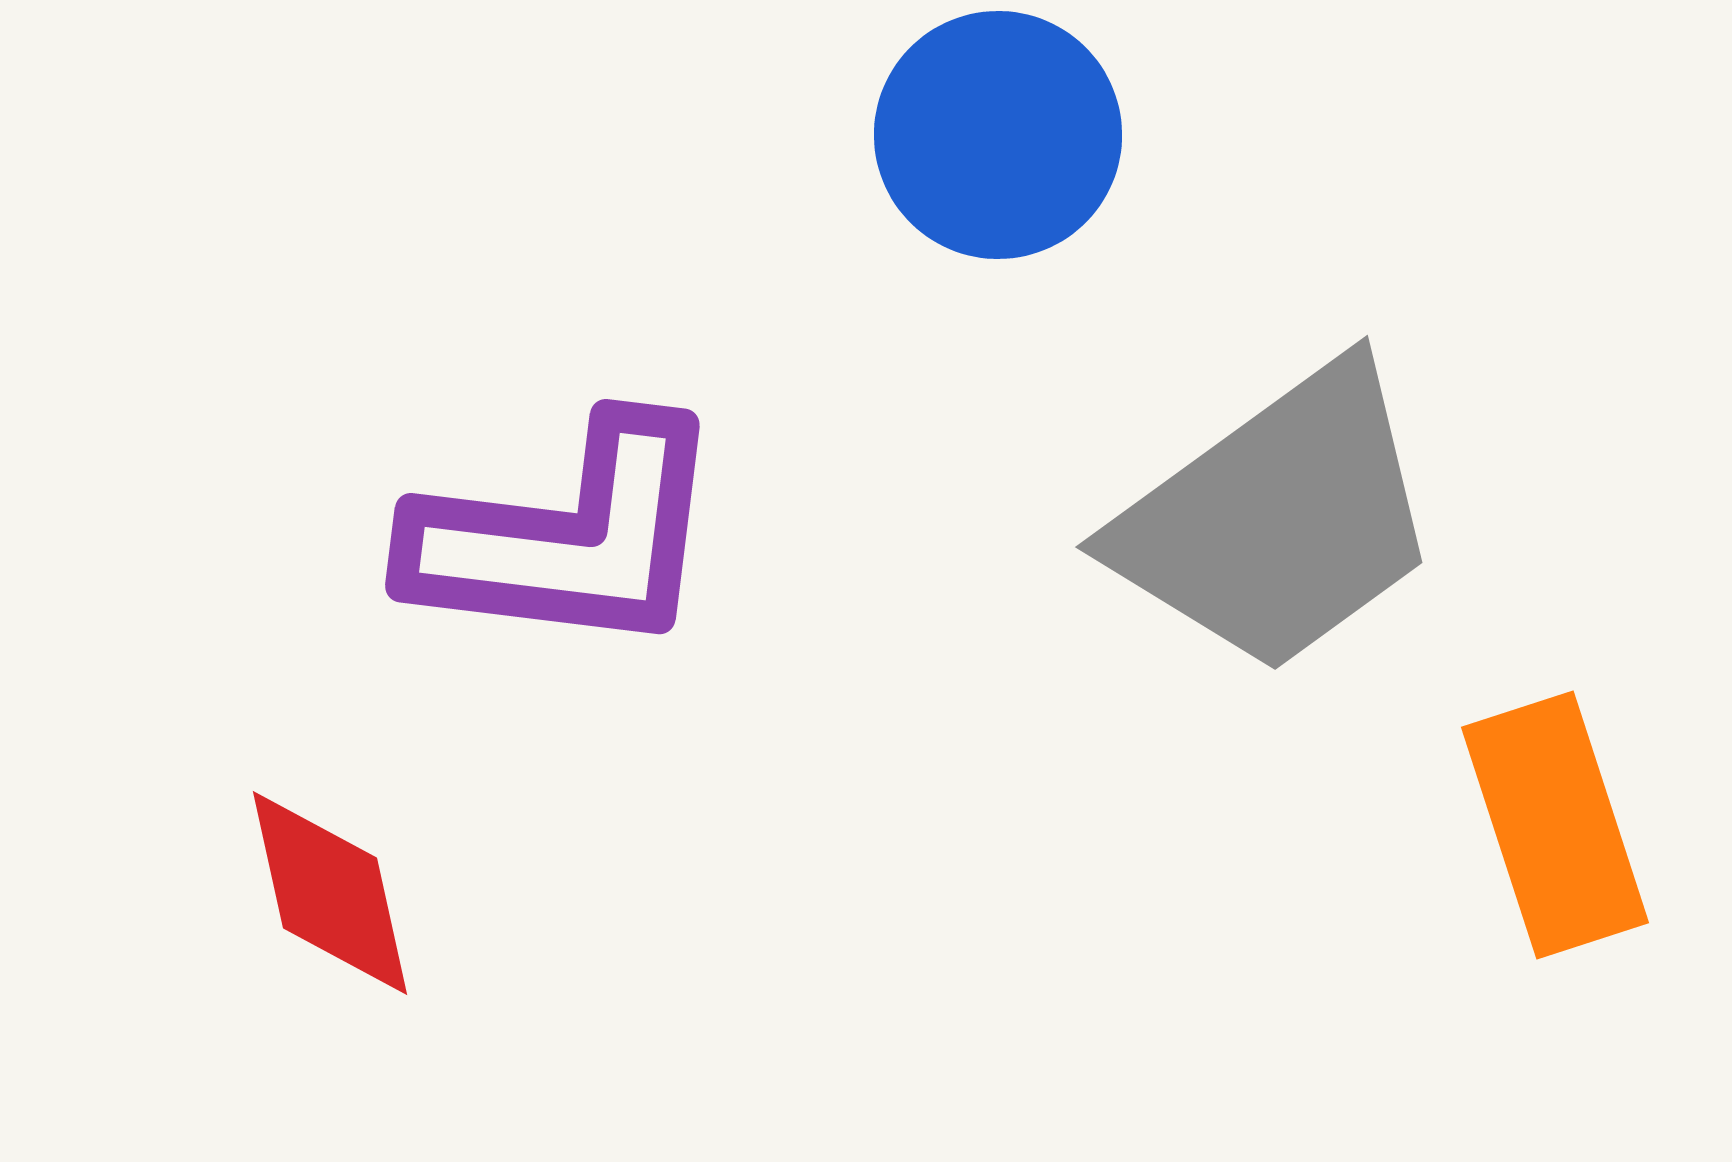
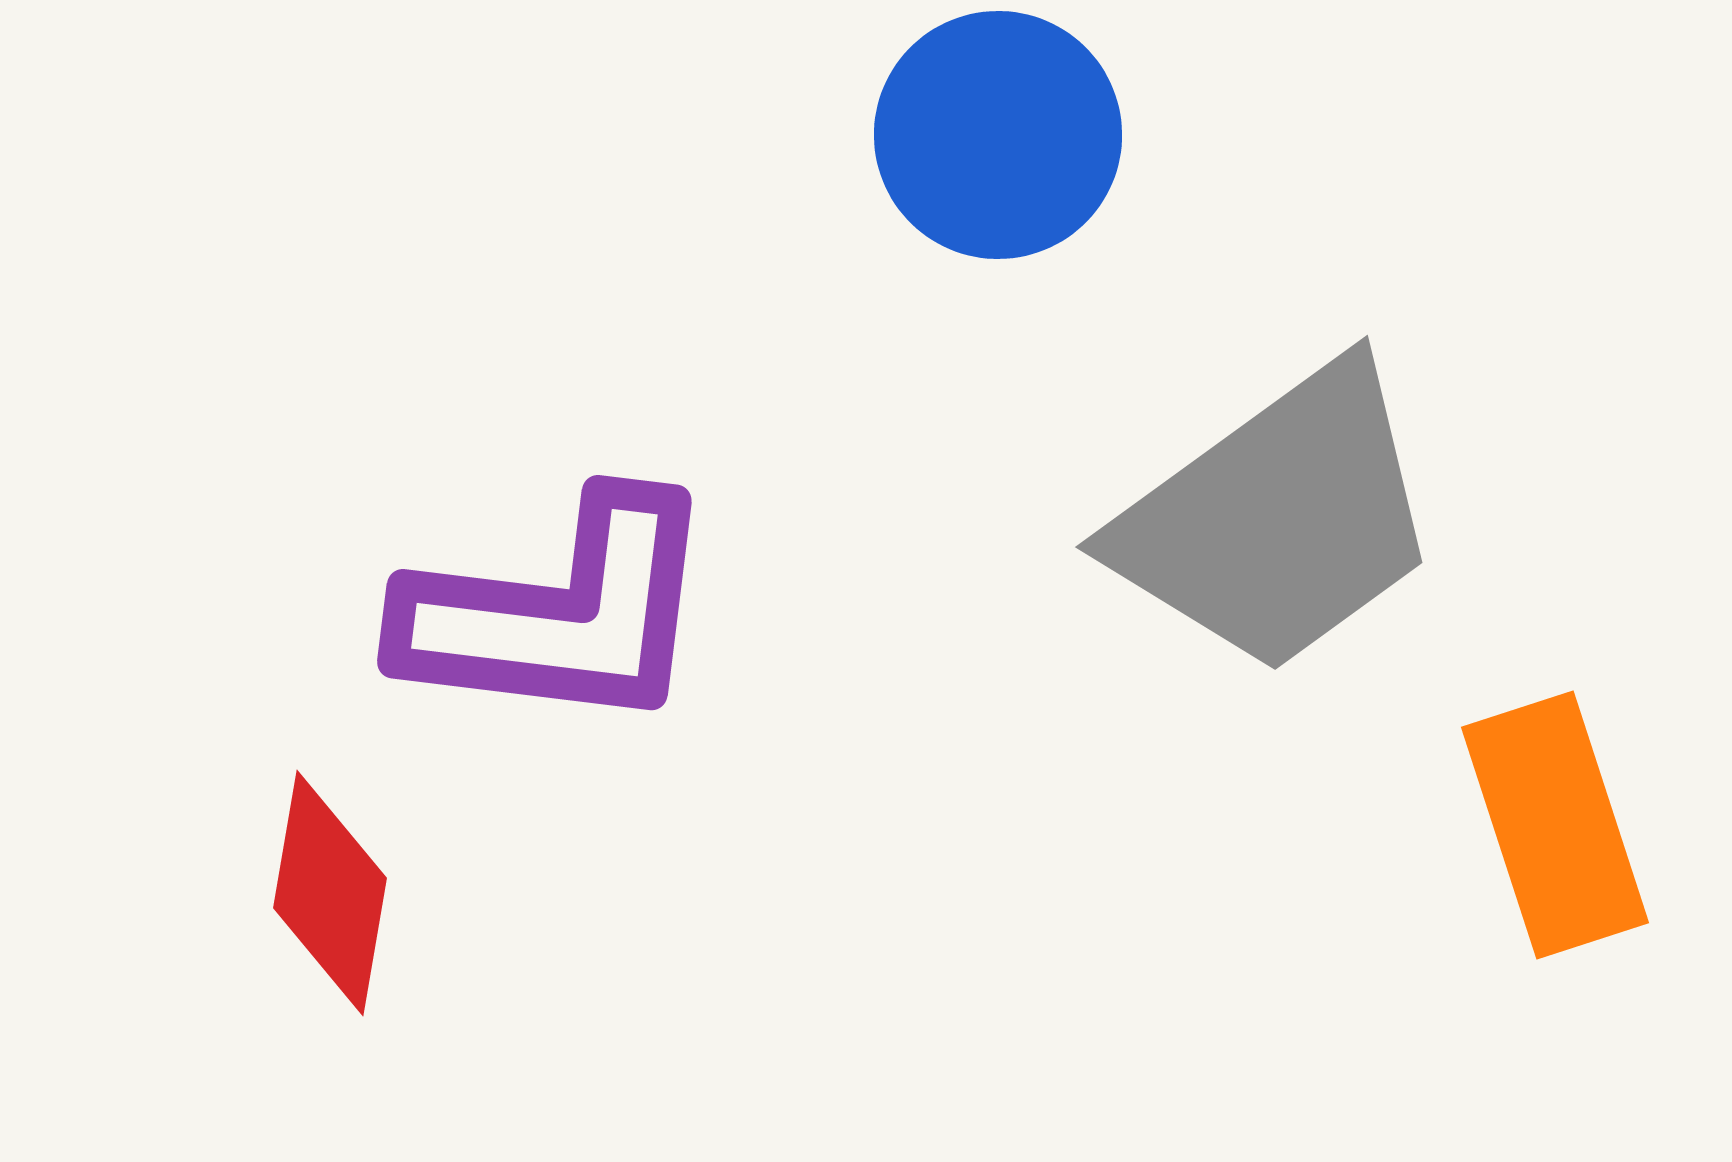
purple L-shape: moved 8 px left, 76 px down
red diamond: rotated 22 degrees clockwise
